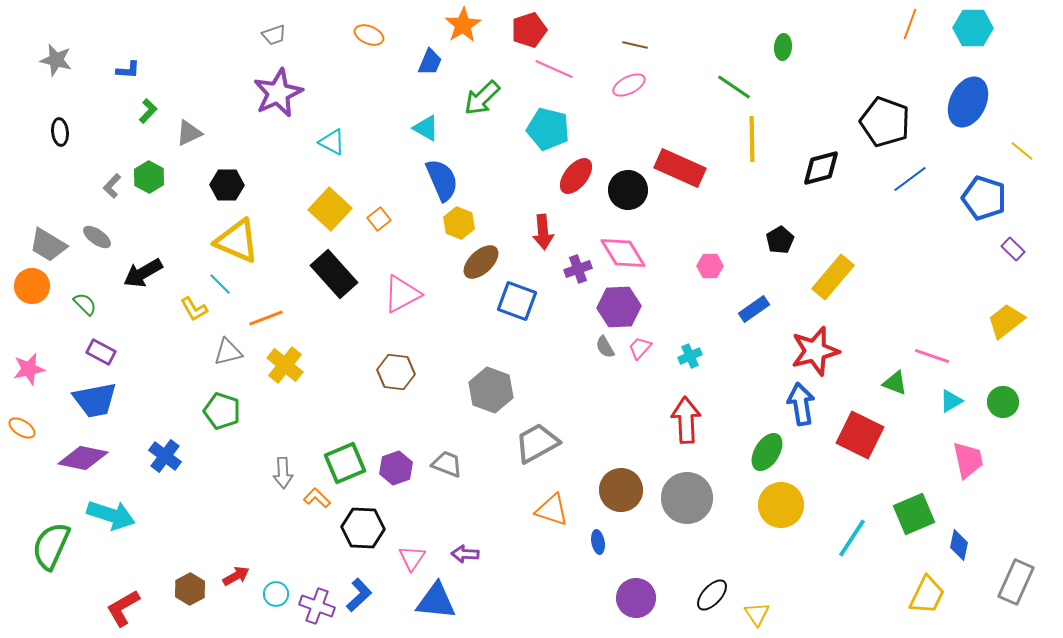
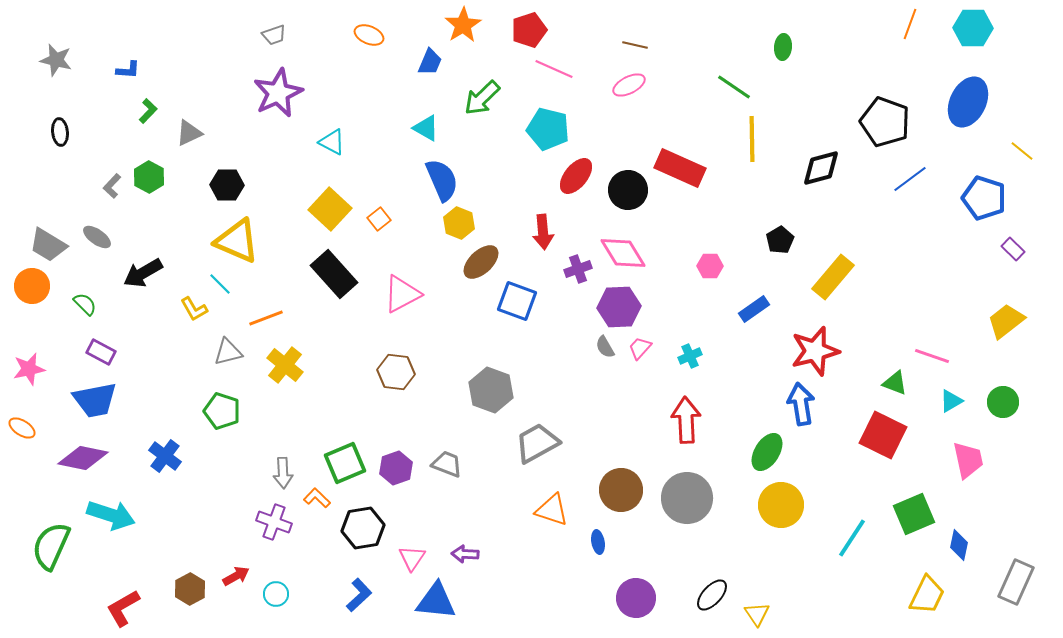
red square at (860, 435): moved 23 px right
black hexagon at (363, 528): rotated 12 degrees counterclockwise
purple cross at (317, 606): moved 43 px left, 84 px up
